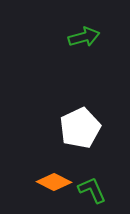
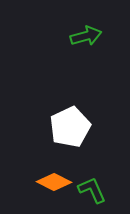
green arrow: moved 2 px right, 1 px up
white pentagon: moved 10 px left, 1 px up
